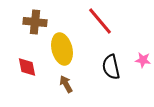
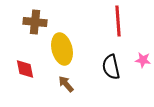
red line: moved 18 px right; rotated 36 degrees clockwise
red diamond: moved 2 px left, 2 px down
brown arrow: rotated 12 degrees counterclockwise
